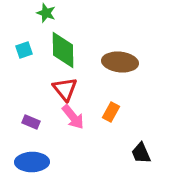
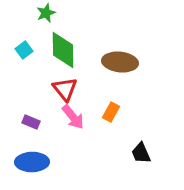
green star: rotated 30 degrees clockwise
cyan square: rotated 18 degrees counterclockwise
